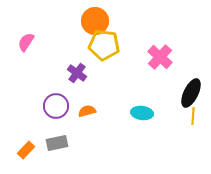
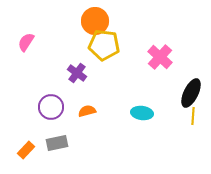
purple circle: moved 5 px left, 1 px down
